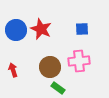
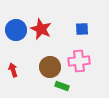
green rectangle: moved 4 px right, 2 px up; rotated 16 degrees counterclockwise
